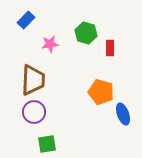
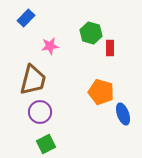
blue rectangle: moved 2 px up
green hexagon: moved 5 px right
pink star: moved 2 px down
brown trapezoid: rotated 12 degrees clockwise
purple circle: moved 6 px right
green square: moved 1 px left; rotated 18 degrees counterclockwise
